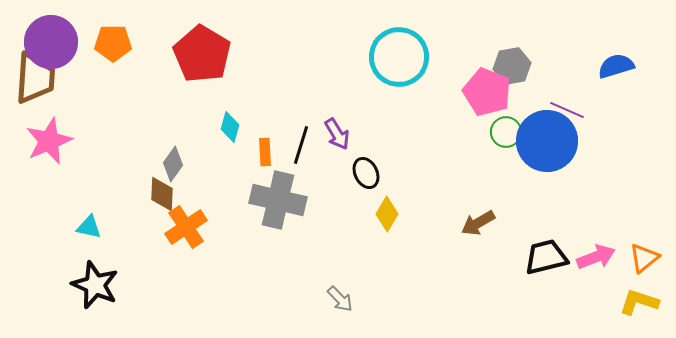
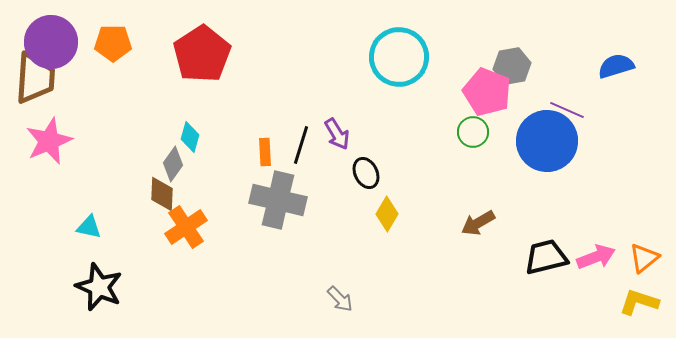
red pentagon: rotated 8 degrees clockwise
cyan diamond: moved 40 px left, 10 px down
green circle: moved 33 px left
black star: moved 4 px right, 2 px down
